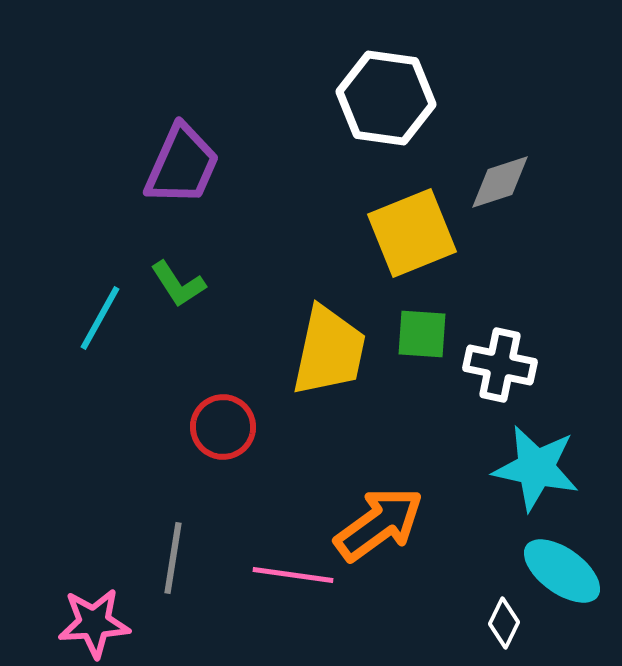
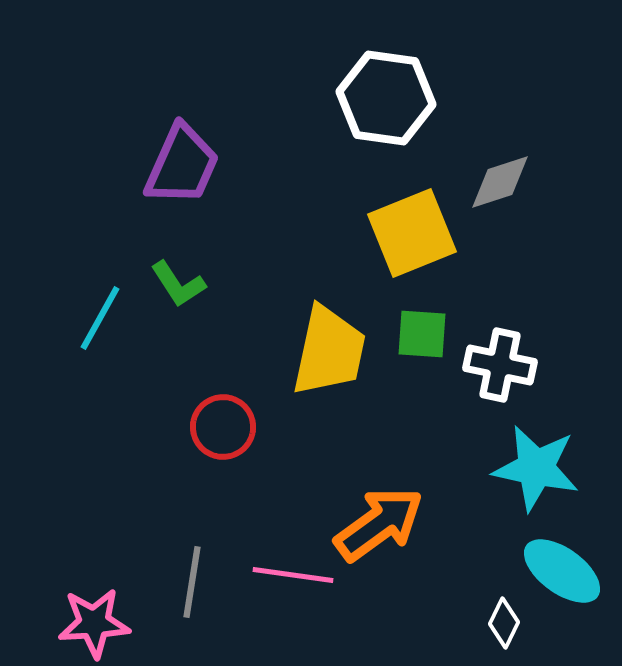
gray line: moved 19 px right, 24 px down
